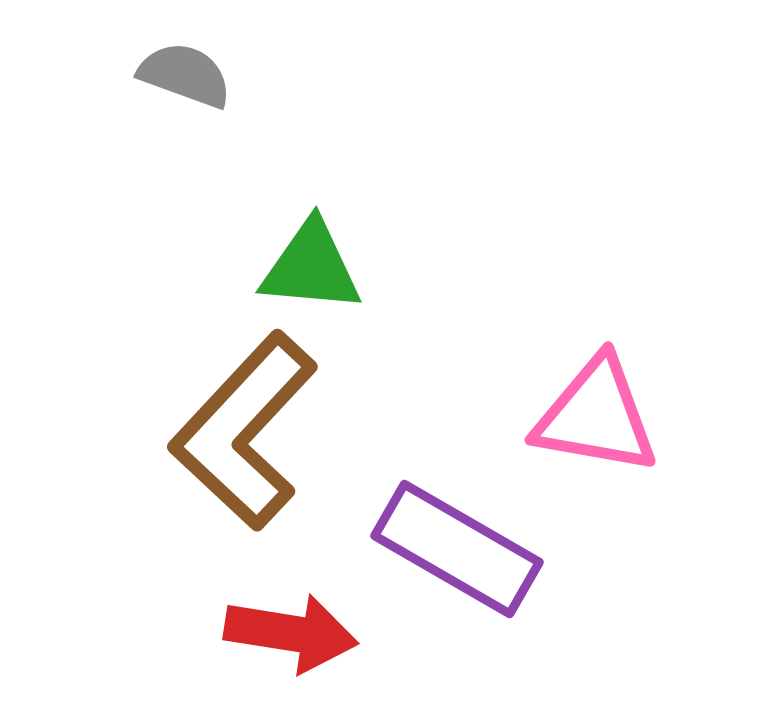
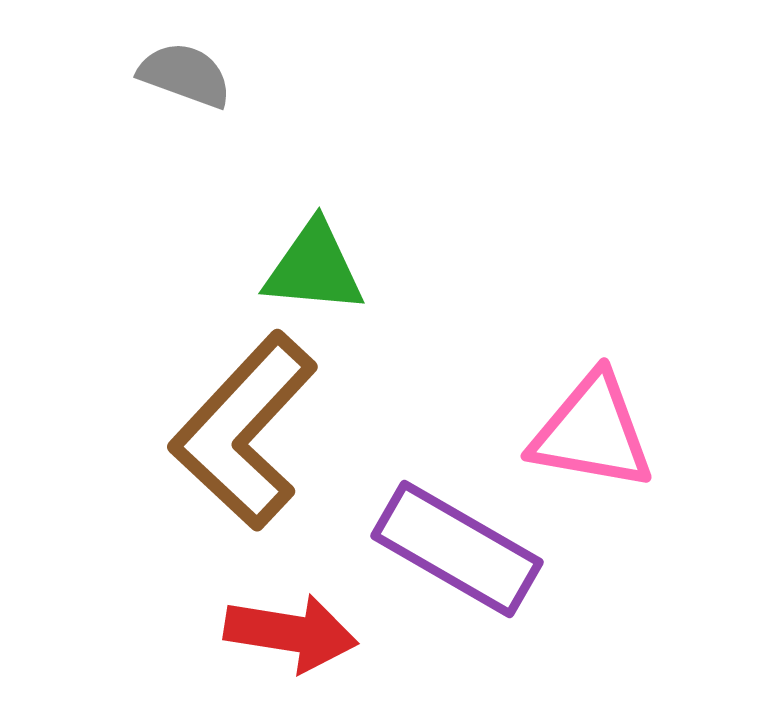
green triangle: moved 3 px right, 1 px down
pink triangle: moved 4 px left, 16 px down
